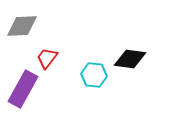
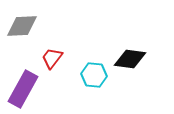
red trapezoid: moved 5 px right
